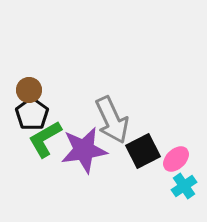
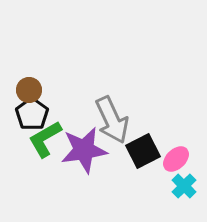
cyan cross: rotated 10 degrees counterclockwise
